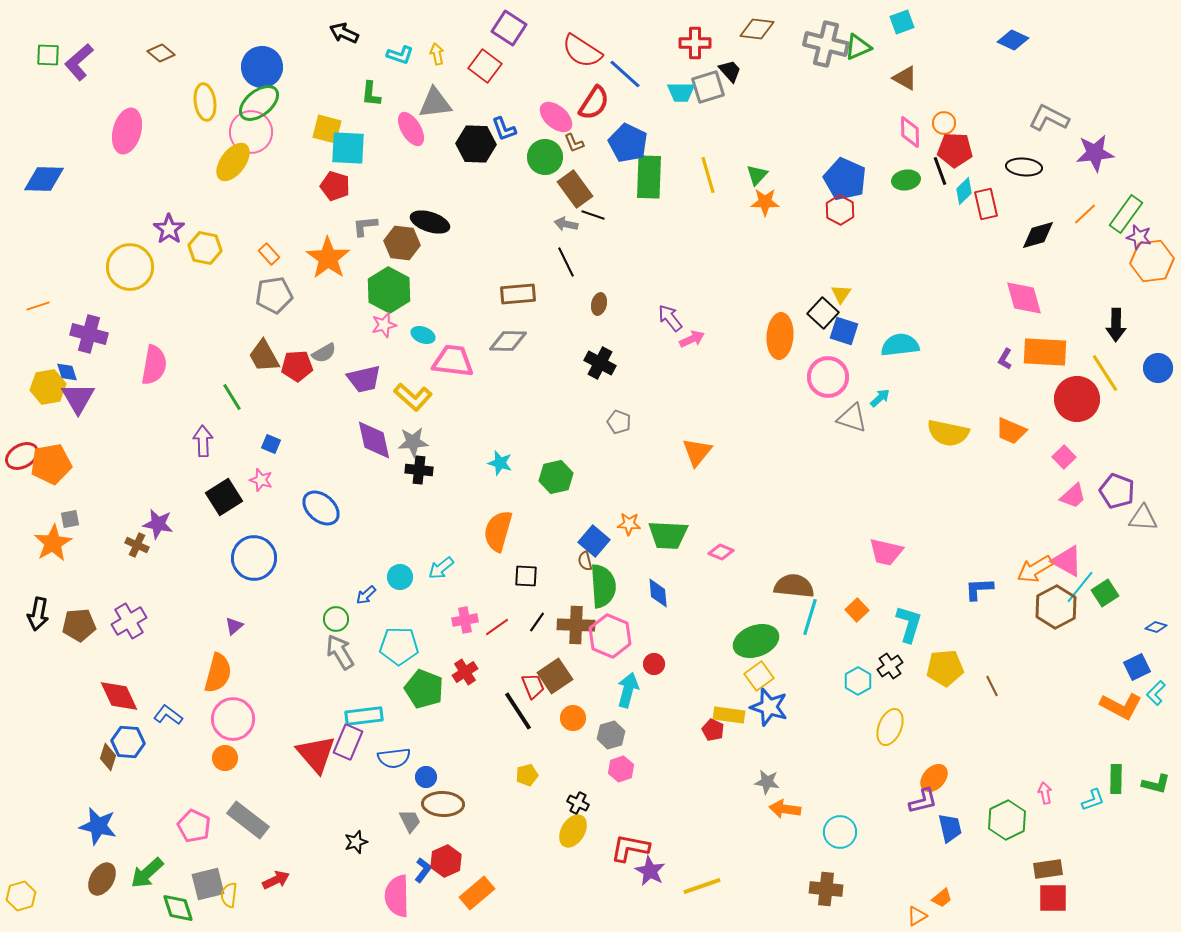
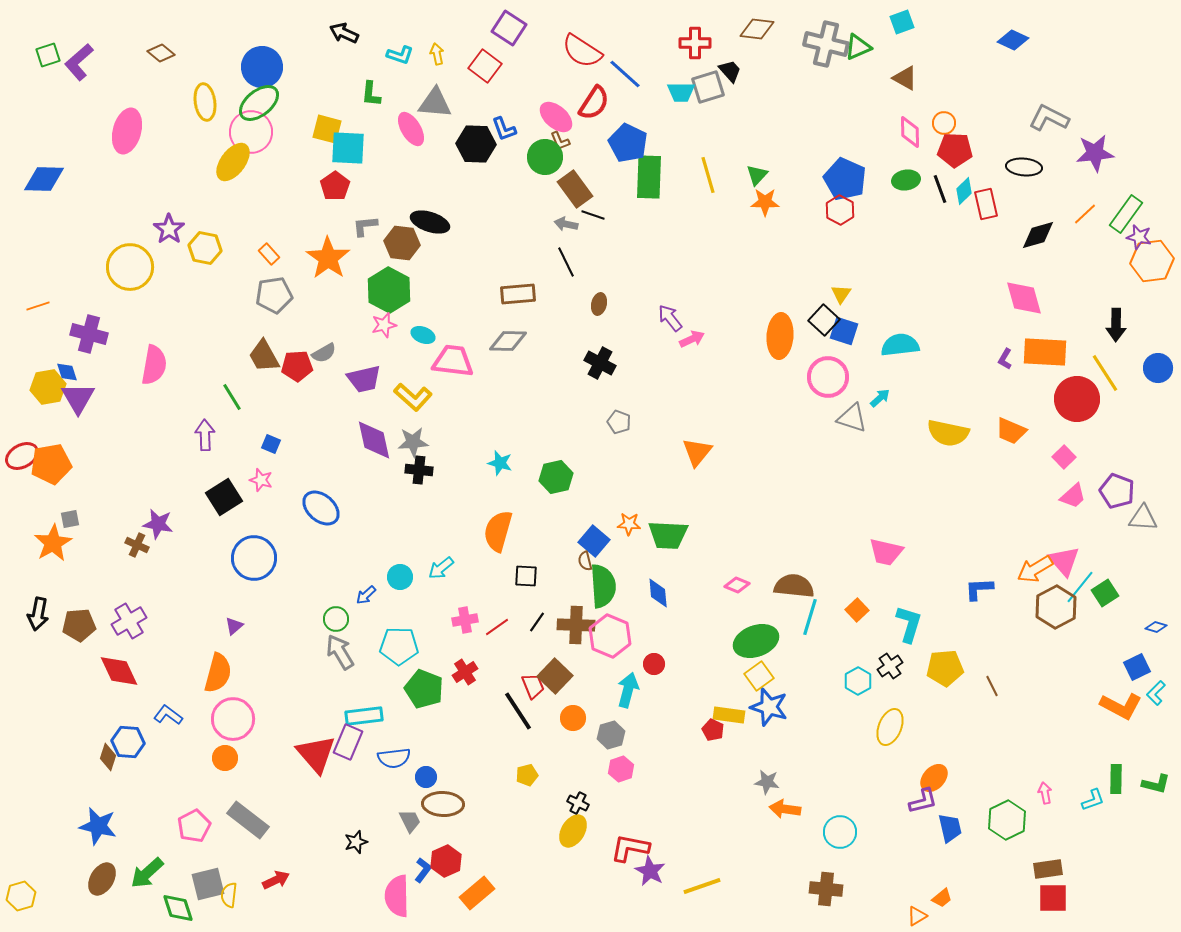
green square at (48, 55): rotated 20 degrees counterclockwise
gray triangle at (435, 103): rotated 12 degrees clockwise
brown L-shape at (574, 143): moved 14 px left, 2 px up
black line at (940, 171): moved 18 px down
red pentagon at (335, 186): rotated 20 degrees clockwise
black square at (823, 313): moved 1 px right, 7 px down
purple arrow at (203, 441): moved 2 px right, 6 px up
pink diamond at (721, 552): moved 16 px right, 33 px down
pink triangle at (1067, 561): moved 3 px left; rotated 20 degrees clockwise
brown square at (555, 676): rotated 12 degrees counterclockwise
red diamond at (119, 696): moved 25 px up
pink pentagon at (194, 826): rotated 20 degrees clockwise
